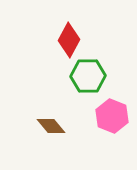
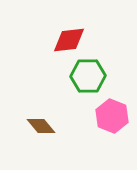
red diamond: rotated 56 degrees clockwise
brown diamond: moved 10 px left
